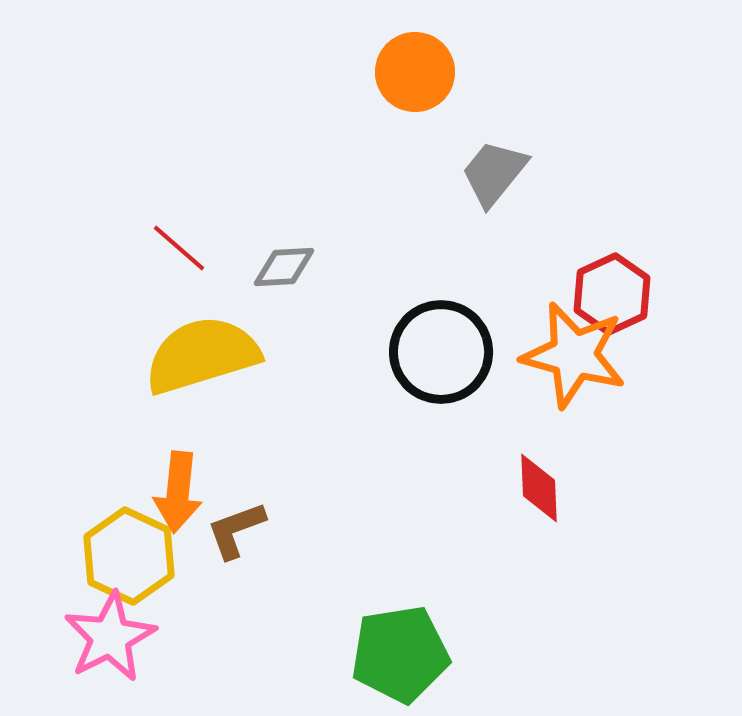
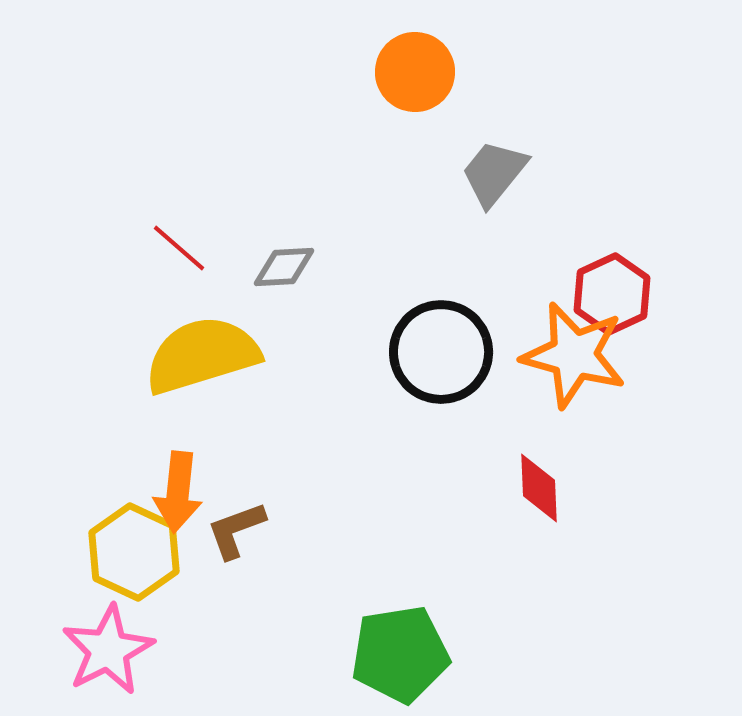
yellow hexagon: moved 5 px right, 4 px up
pink star: moved 2 px left, 13 px down
